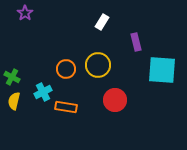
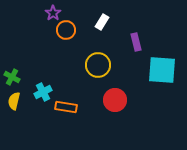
purple star: moved 28 px right
orange circle: moved 39 px up
